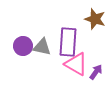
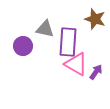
gray triangle: moved 3 px right, 18 px up
